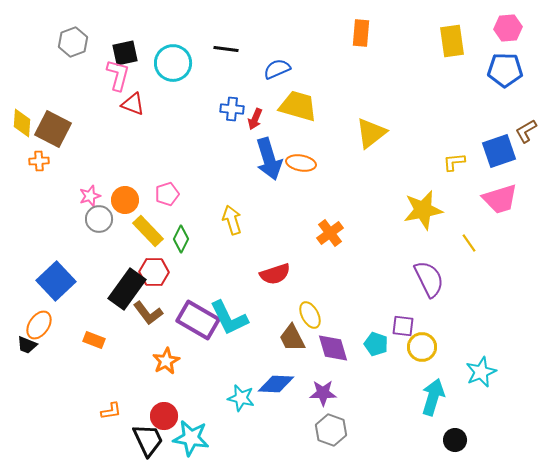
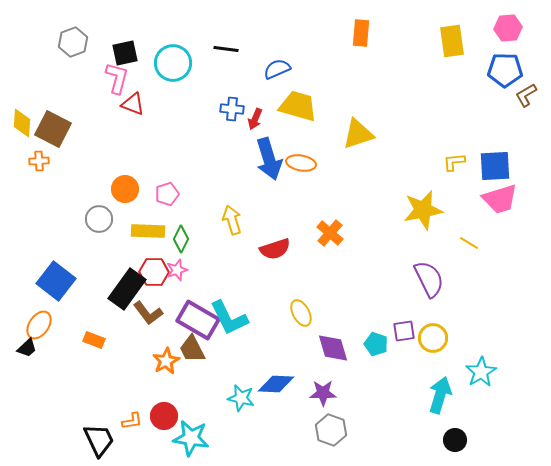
pink L-shape at (118, 75): moved 1 px left, 3 px down
brown L-shape at (526, 131): moved 36 px up
yellow triangle at (371, 133): moved 13 px left, 1 px down; rotated 20 degrees clockwise
blue square at (499, 151): moved 4 px left, 15 px down; rotated 16 degrees clockwise
pink star at (90, 196): moved 87 px right, 74 px down
orange circle at (125, 200): moved 11 px up
yellow rectangle at (148, 231): rotated 44 degrees counterclockwise
orange cross at (330, 233): rotated 12 degrees counterclockwise
yellow line at (469, 243): rotated 24 degrees counterclockwise
red semicircle at (275, 274): moved 25 px up
blue square at (56, 281): rotated 9 degrees counterclockwise
yellow ellipse at (310, 315): moved 9 px left, 2 px up
purple square at (403, 326): moved 1 px right, 5 px down; rotated 15 degrees counterclockwise
brown trapezoid at (292, 338): moved 100 px left, 11 px down
black trapezoid at (27, 345): moved 3 px down; rotated 65 degrees counterclockwise
yellow circle at (422, 347): moved 11 px right, 9 px up
cyan star at (481, 372): rotated 8 degrees counterclockwise
cyan arrow at (433, 397): moved 7 px right, 2 px up
orange L-shape at (111, 411): moved 21 px right, 10 px down
black trapezoid at (148, 440): moved 49 px left
